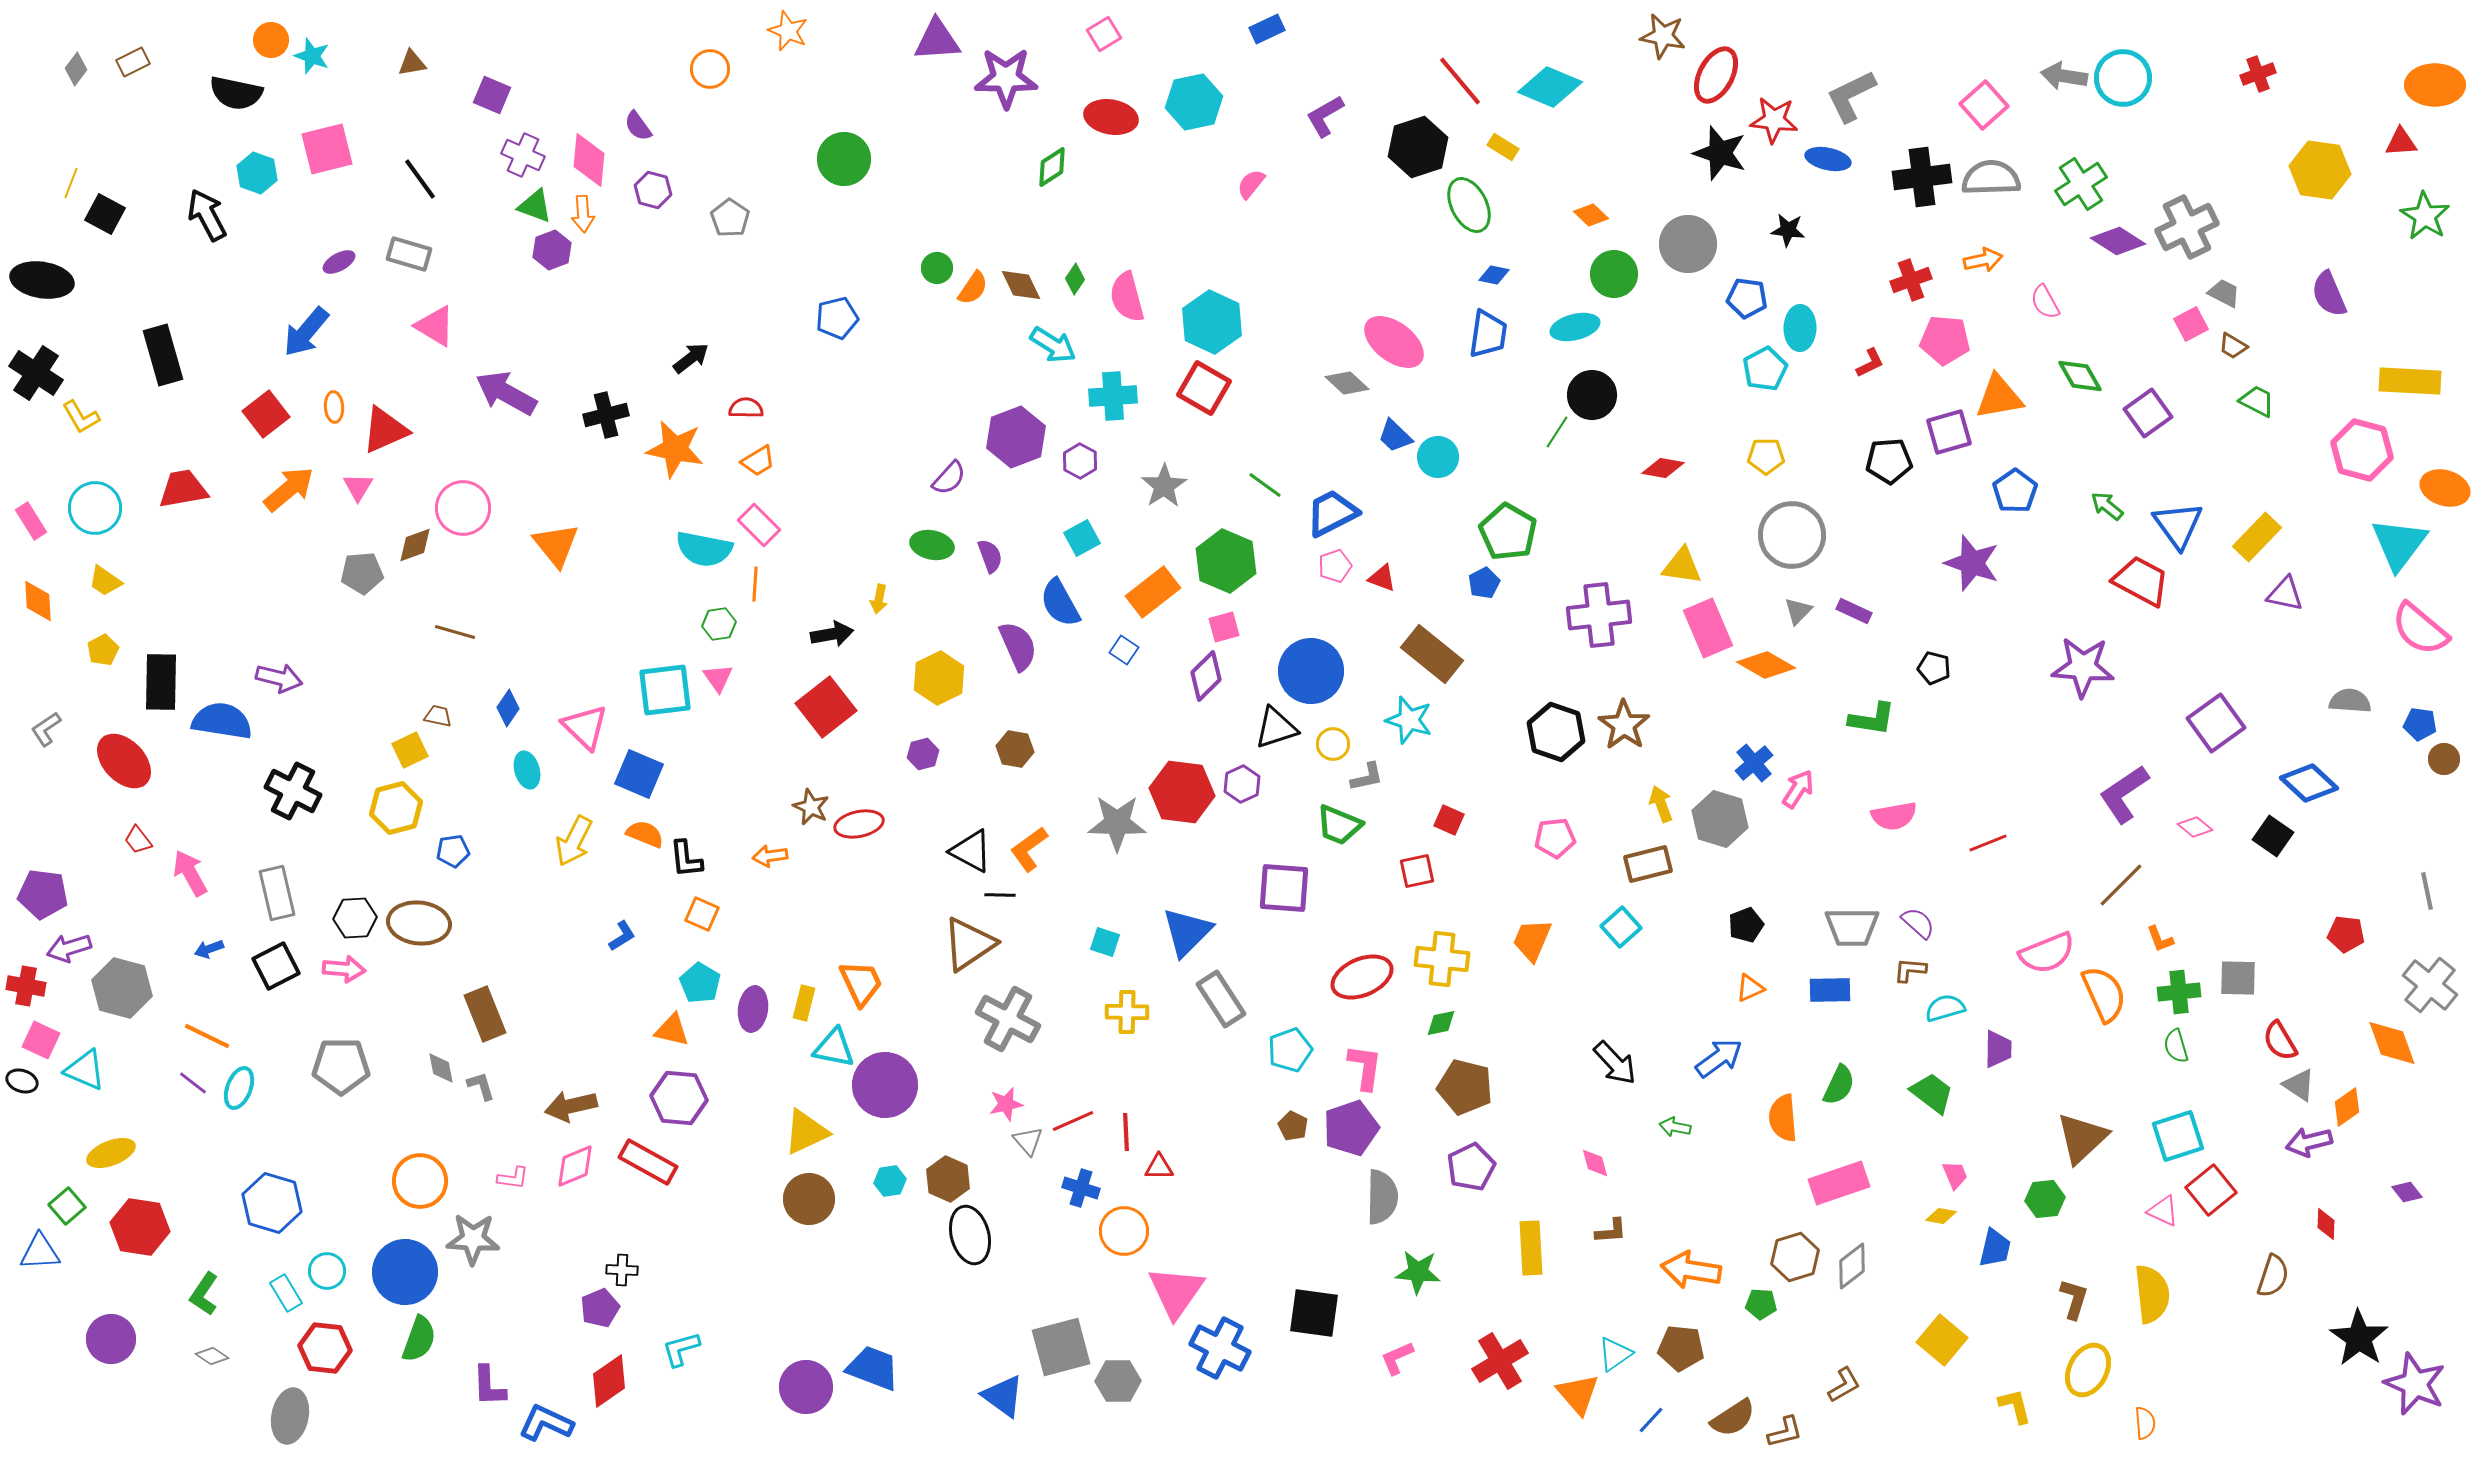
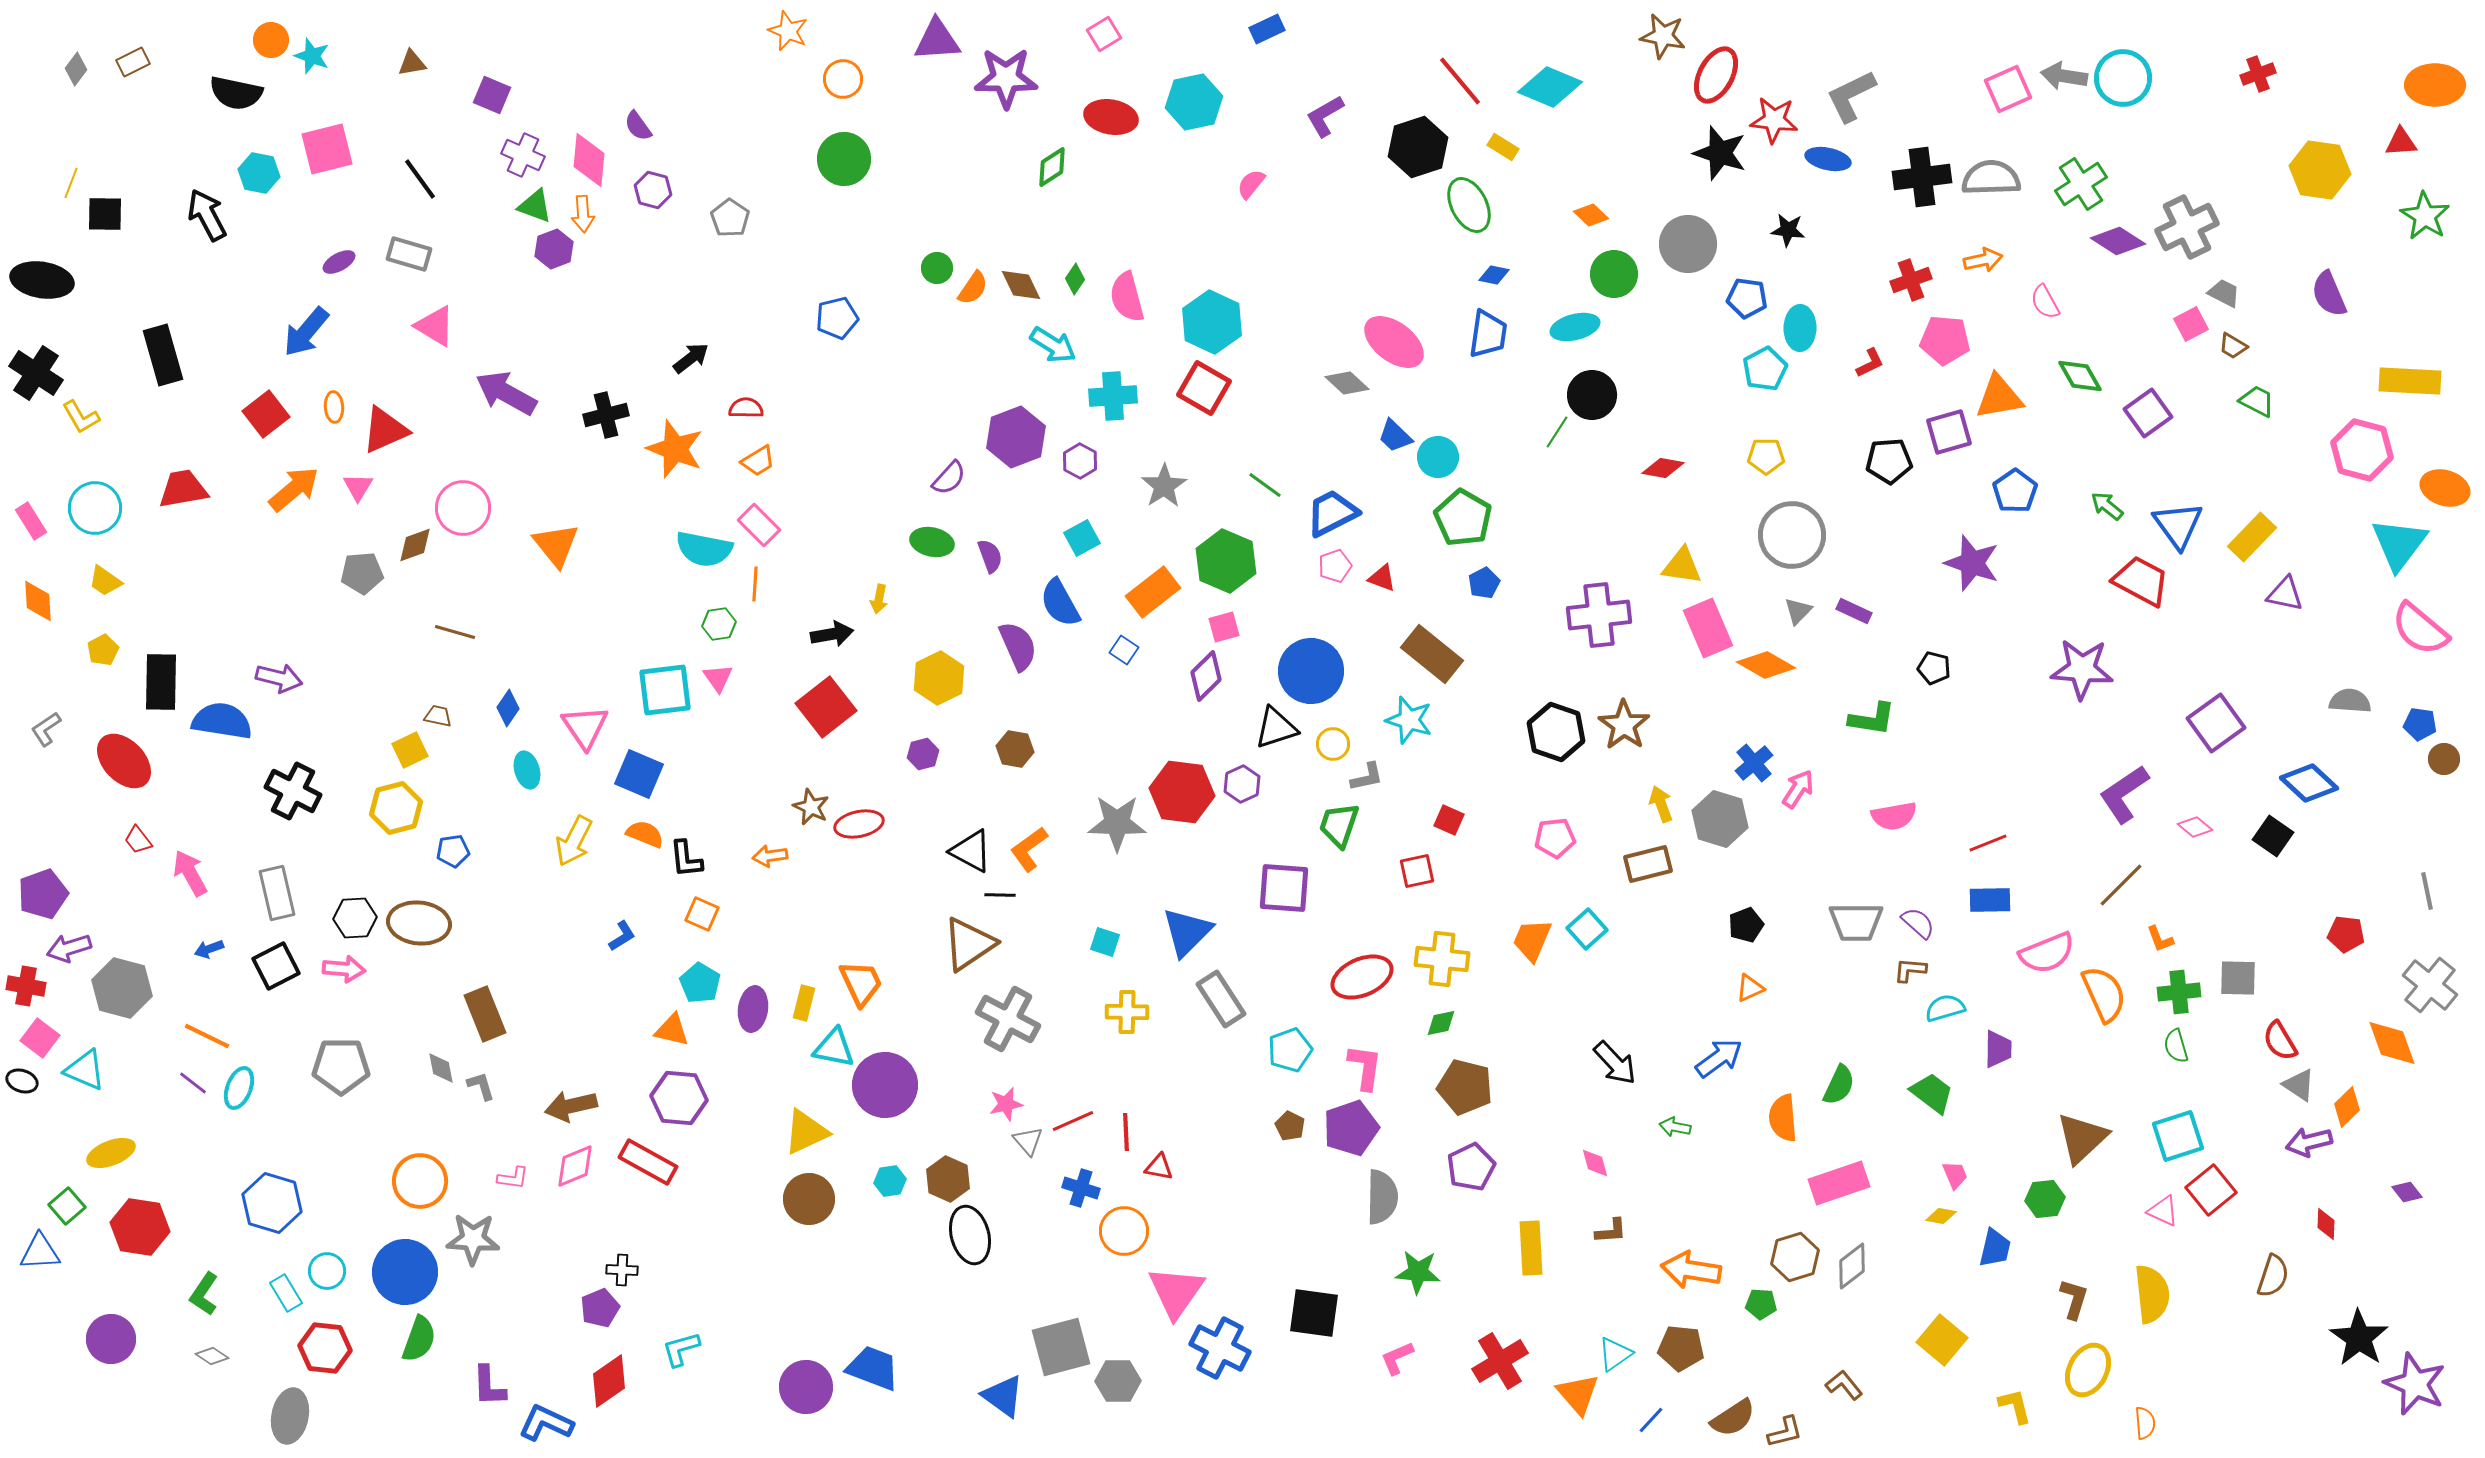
orange circle at (710, 69): moved 133 px right, 10 px down
pink square at (1984, 105): moved 24 px right, 16 px up; rotated 18 degrees clockwise
cyan hexagon at (257, 173): moved 2 px right; rotated 9 degrees counterclockwise
black square at (105, 214): rotated 27 degrees counterclockwise
purple hexagon at (552, 250): moved 2 px right, 1 px up
orange star at (675, 449): rotated 10 degrees clockwise
orange arrow at (289, 489): moved 5 px right
green pentagon at (1508, 532): moved 45 px left, 14 px up
yellow rectangle at (2257, 537): moved 5 px left
green ellipse at (932, 545): moved 3 px up
purple star at (2083, 667): moved 1 px left, 2 px down
pink triangle at (585, 727): rotated 12 degrees clockwise
green trapezoid at (1339, 825): rotated 87 degrees clockwise
purple pentagon at (43, 894): rotated 27 degrees counterclockwise
cyan square at (1621, 927): moved 34 px left, 2 px down
gray trapezoid at (1852, 927): moved 4 px right, 5 px up
blue rectangle at (1830, 990): moved 160 px right, 90 px up
pink square at (41, 1040): moved 1 px left, 2 px up; rotated 12 degrees clockwise
orange diamond at (2347, 1107): rotated 9 degrees counterclockwise
brown pentagon at (1293, 1126): moved 3 px left
red triangle at (1159, 1167): rotated 12 degrees clockwise
brown L-shape at (1844, 1385): rotated 99 degrees counterclockwise
